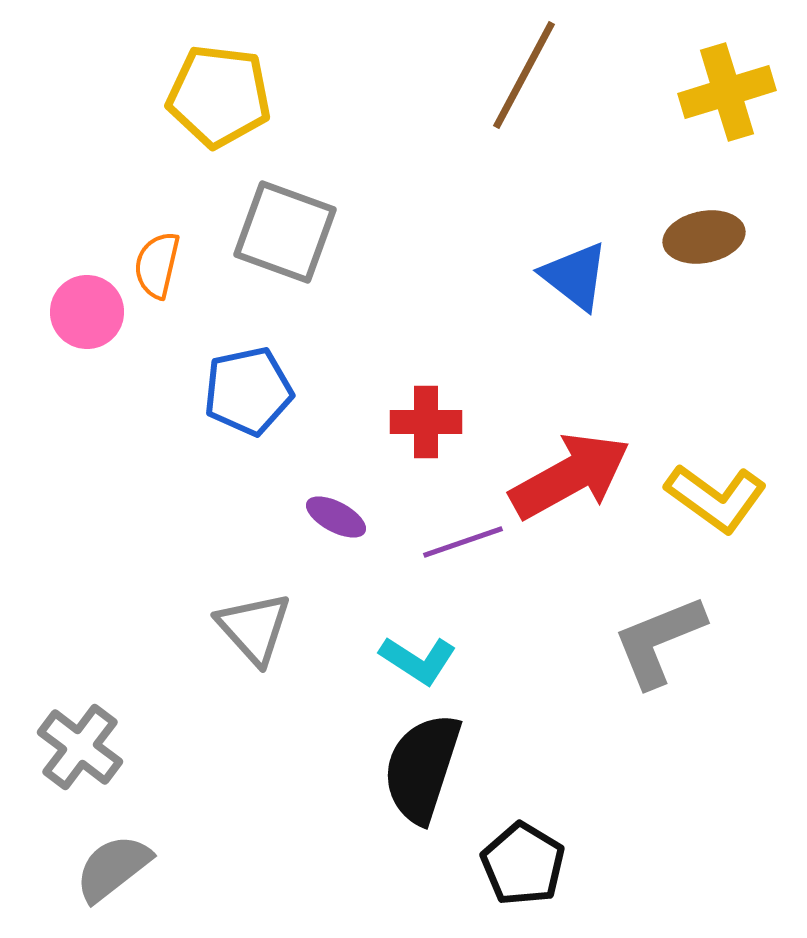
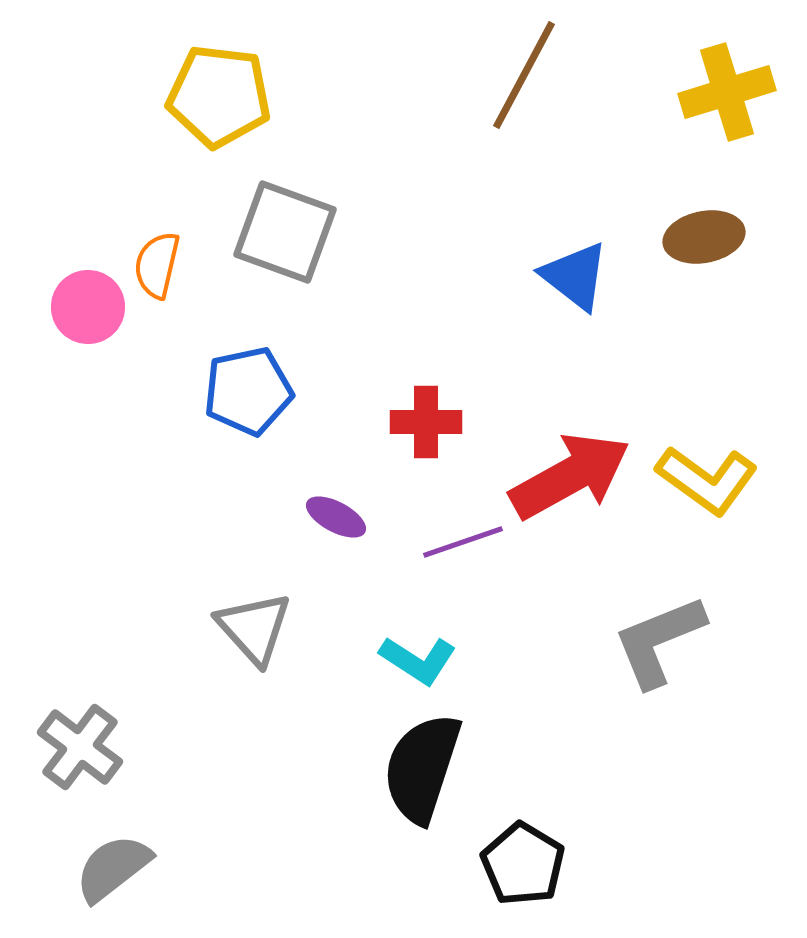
pink circle: moved 1 px right, 5 px up
yellow L-shape: moved 9 px left, 18 px up
